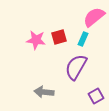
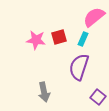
purple semicircle: moved 3 px right; rotated 12 degrees counterclockwise
gray arrow: rotated 108 degrees counterclockwise
purple square: moved 2 px right, 1 px down; rotated 21 degrees counterclockwise
